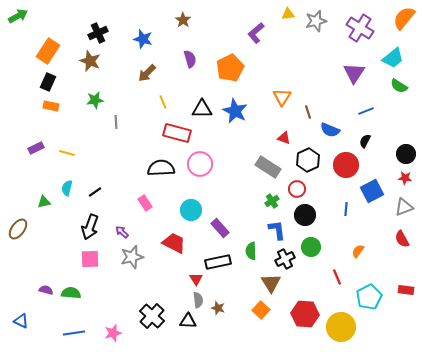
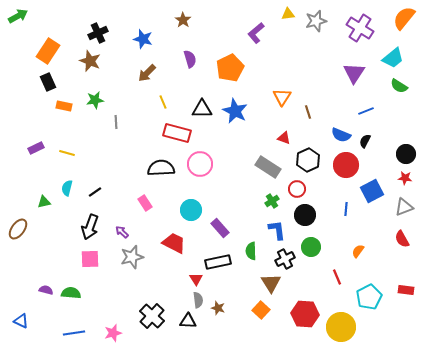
black rectangle at (48, 82): rotated 48 degrees counterclockwise
orange rectangle at (51, 106): moved 13 px right
blue semicircle at (330, 130): moved 11 px right, 5 px down
